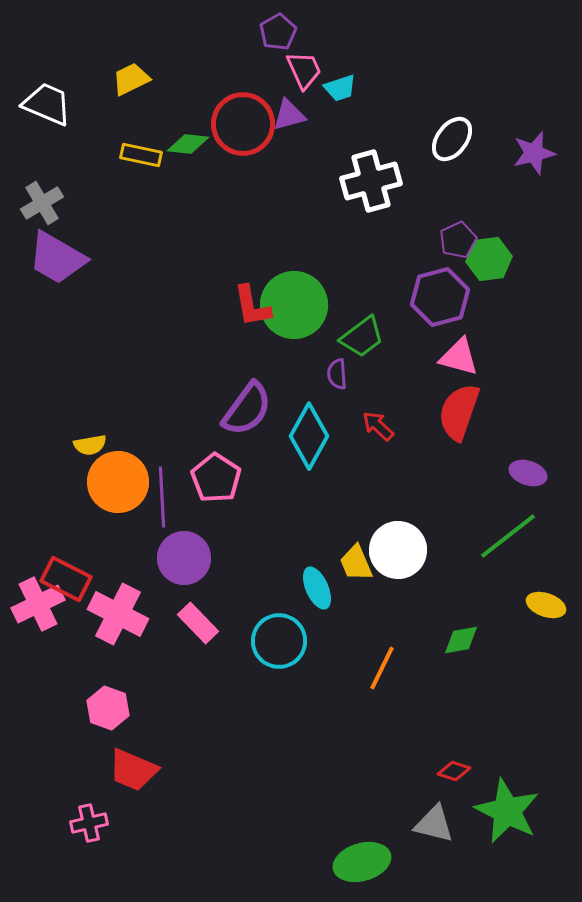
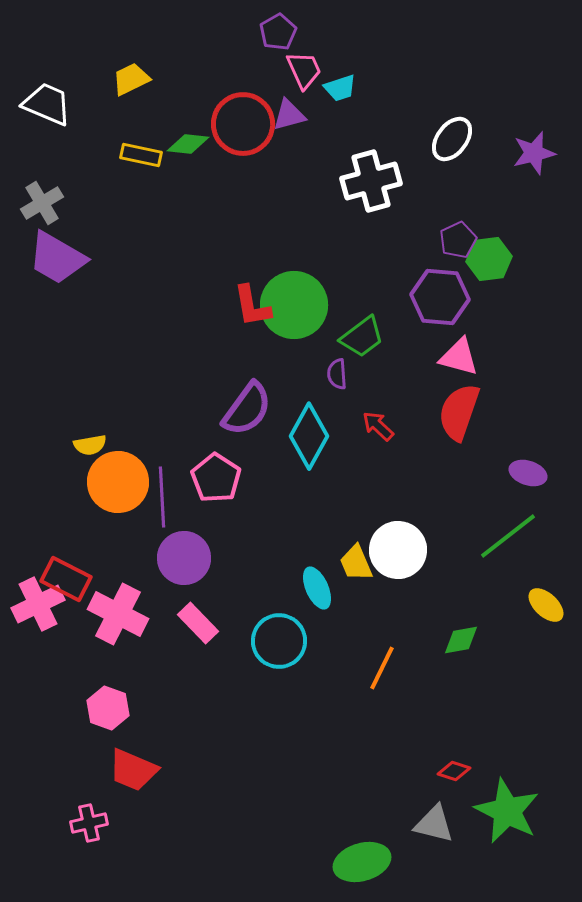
purple hexagon at (440, 297): rotated 20 degrees clockwise
yellow ellipse at (546, 605): rotated 24 degrees clockwise
